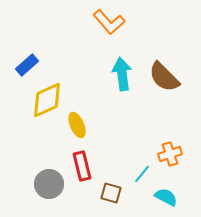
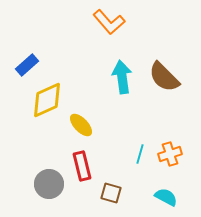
cyan arrow: moved 3 px down
yellow ellipse: moved 4 px right; rotated 20 degrees counterclockwise
cyan line: moved 2 px left, 20 px up; rotated 24 degrees counterclockwise
